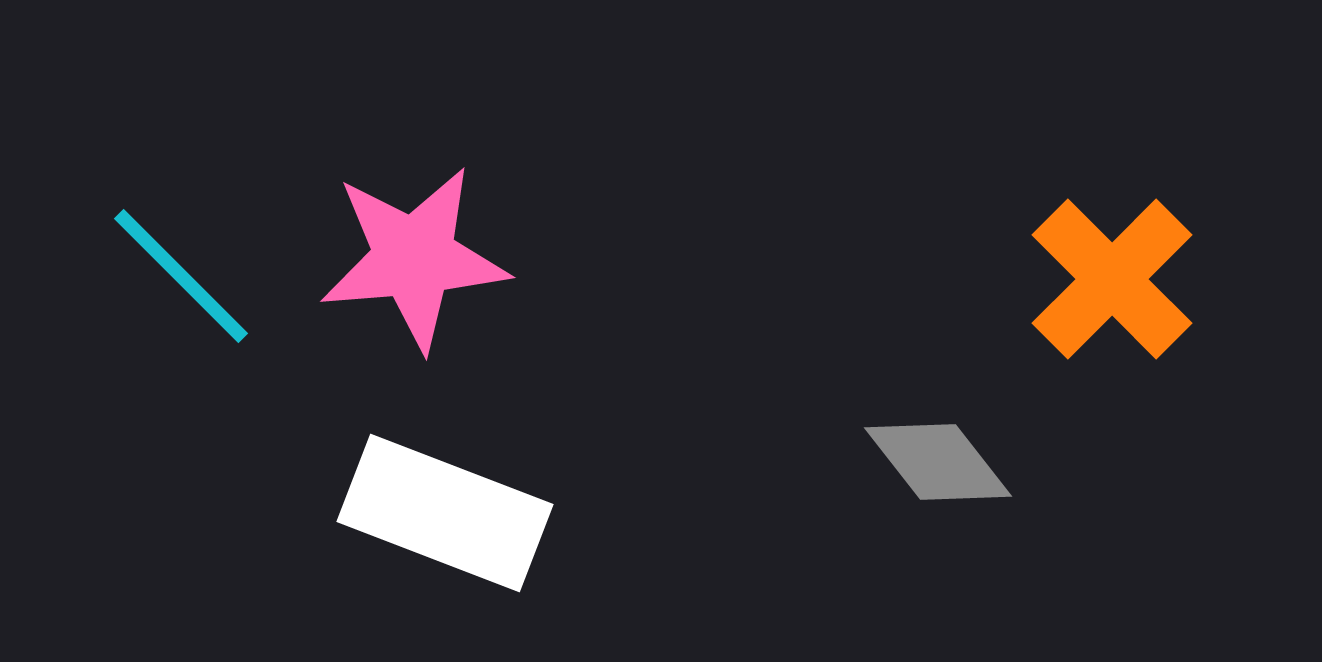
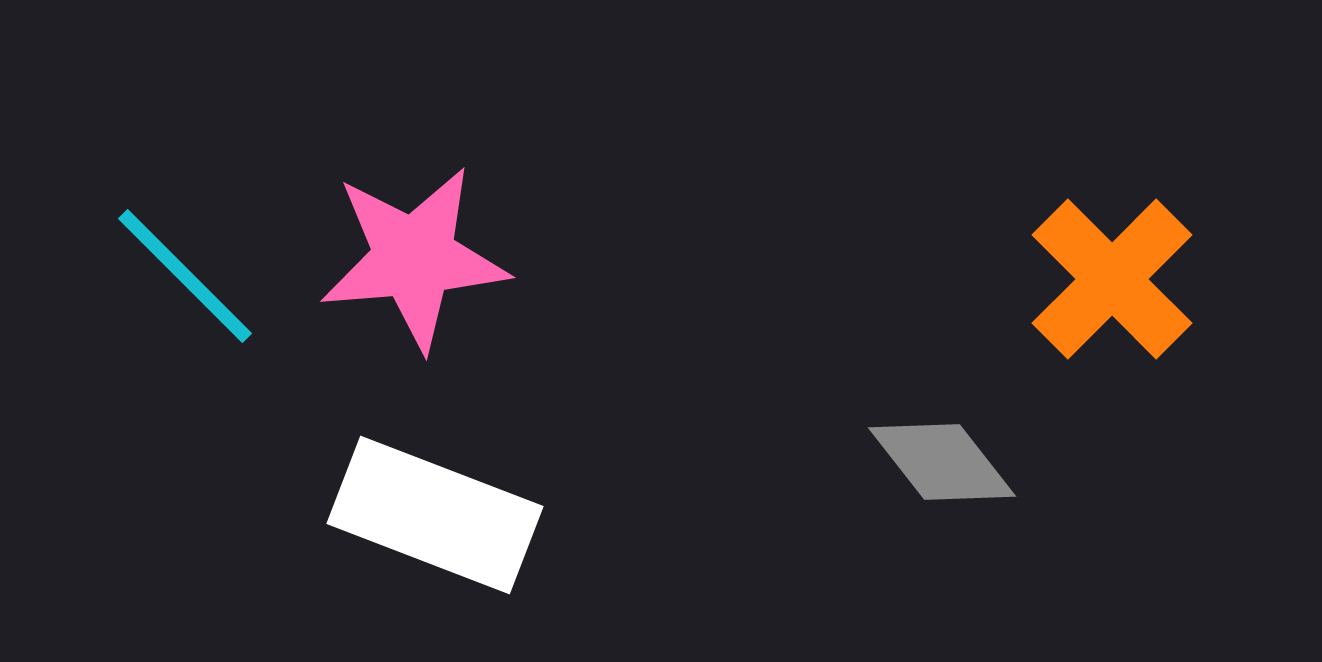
cyan line: moved 4 px right
gray diamond: moved 4 px right
white rectangle: moved 10 px left, 2 px down
